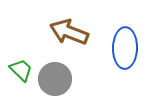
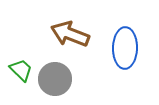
brown arrow: moved 1 px right, 2 px down
